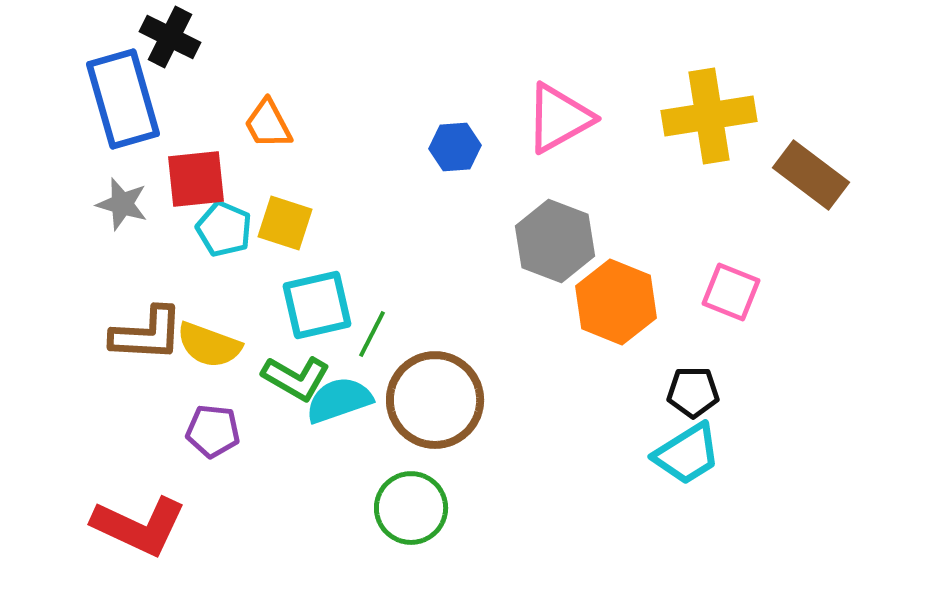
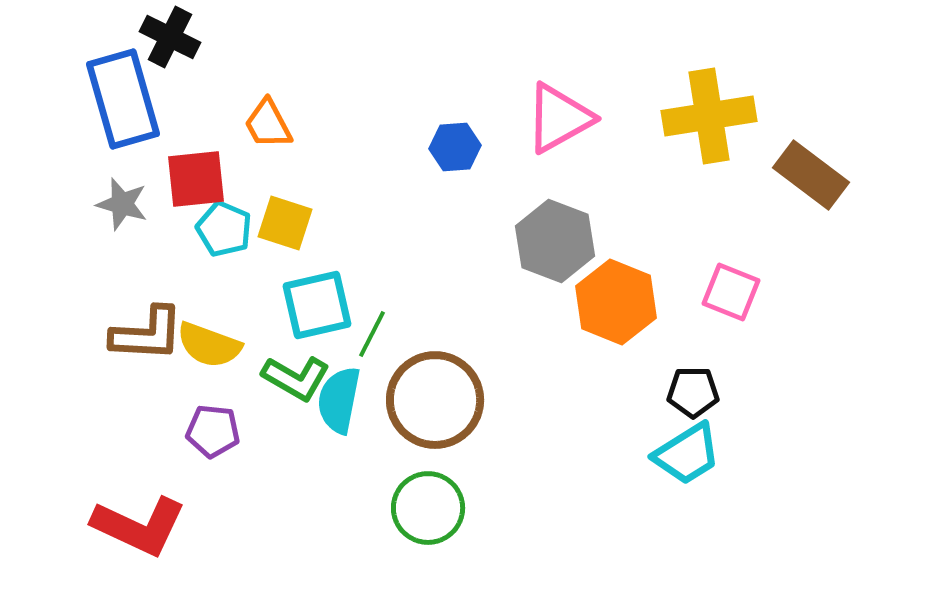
cyan semicircle: rotated 60 degrees counterclockwise
green circle: moved 17 px right
